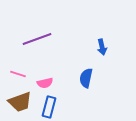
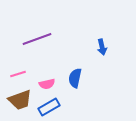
pink line: rotated 35 degrees counterclockwise
blue semicircle: moved 11 px left
pink semicircle: moved 2 px right, 1 px down
brown trapezoid: moved 2 px up
blue rectangle: rotated 45 degrees clockwise
